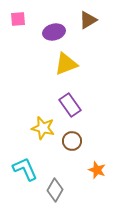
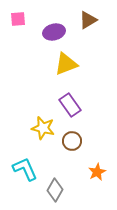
orange star: moved 2 px down; rotated 24 degrees clockwise
